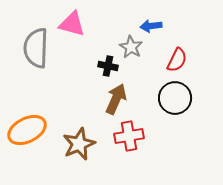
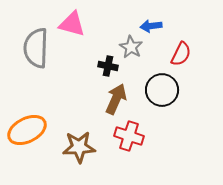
red semicircle: moved 4 px right, 6 px up
black circle: moved 13 px left, 8 px up
red cross: rotated 28 degrees clockwise
brown star: moved 3 px down; rotated 20 degrees clockwise
